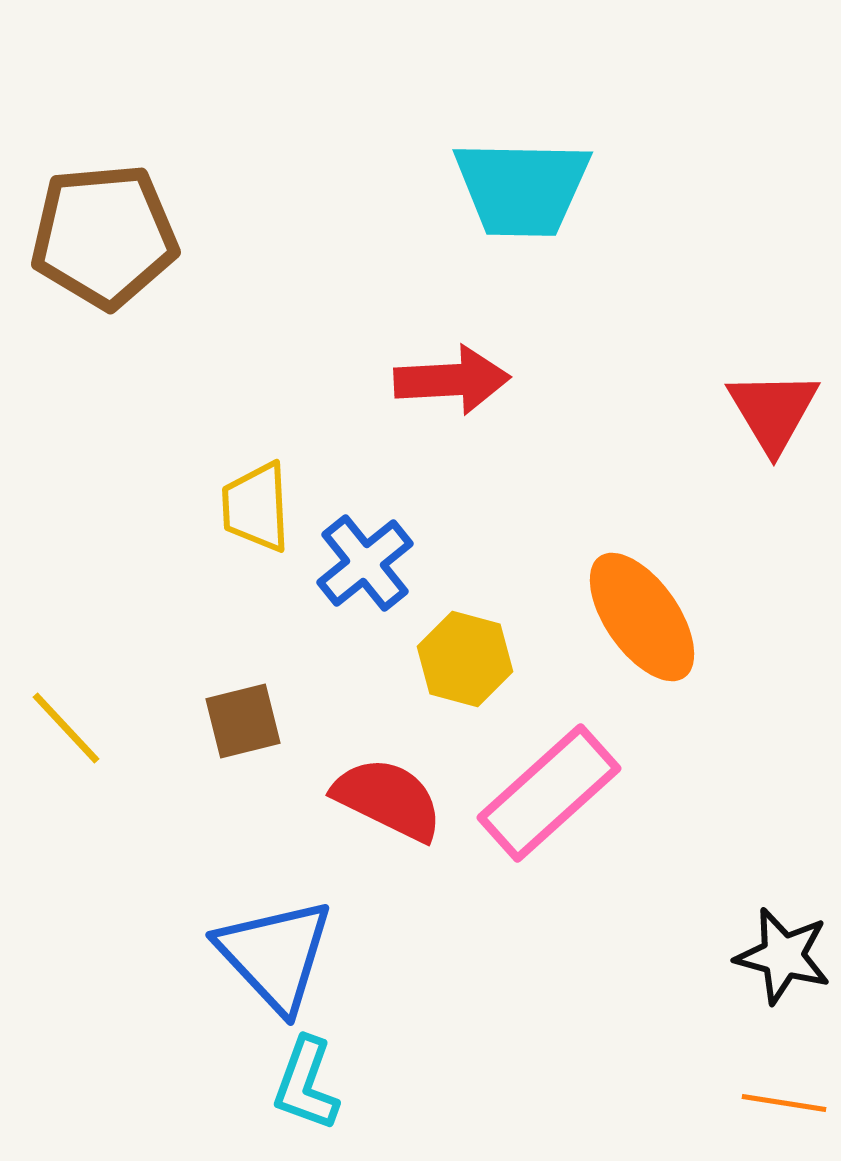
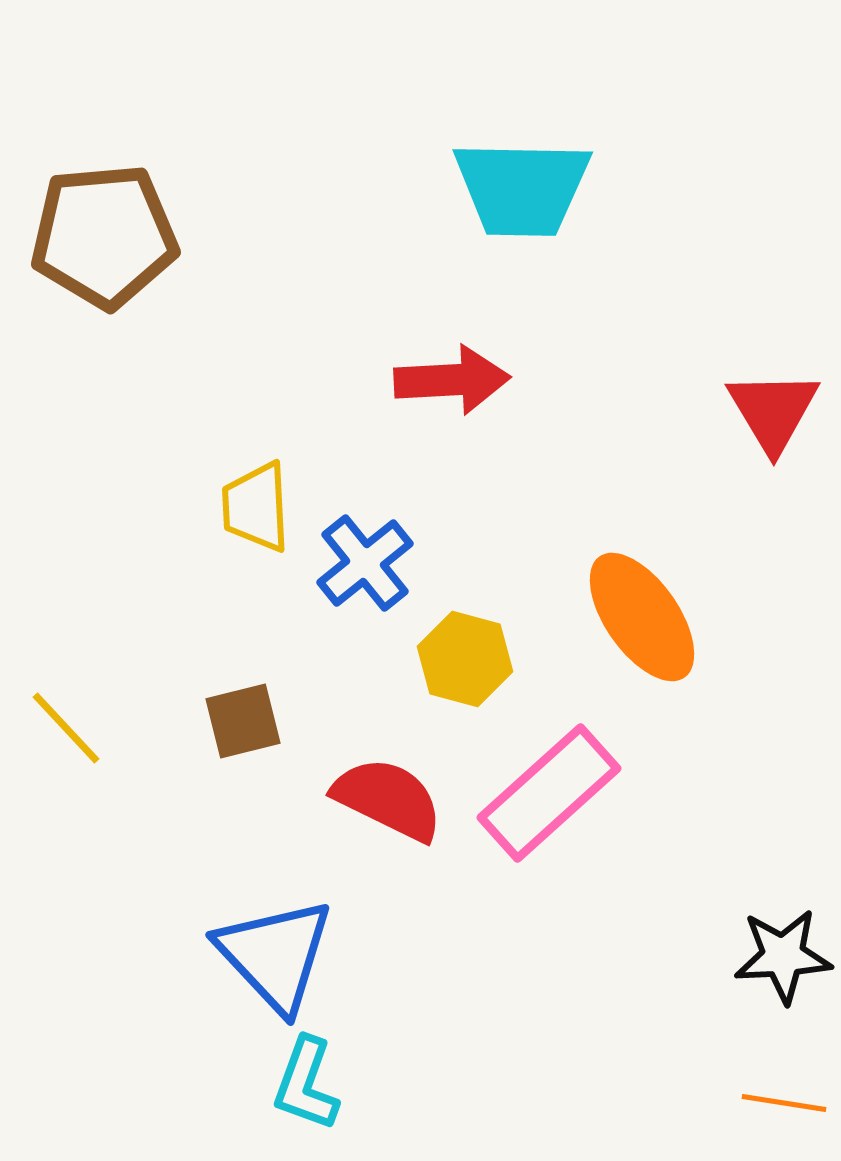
black star: rotated 18 degrees counterclockwise
